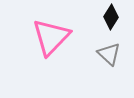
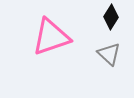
pink triangle: rotated 27 degrees clockwise
